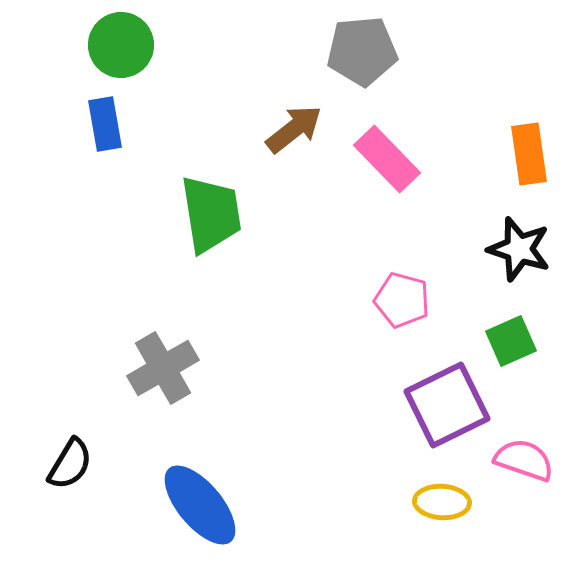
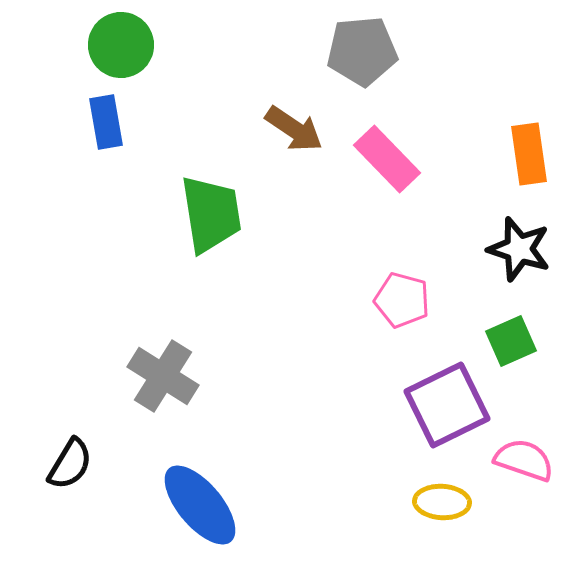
blue rectangle: moved 1 px right, 2 px up
brown arrow: rotated 72 degrees clockwise
gray cross: moved 8 px down; rotated 28 degrees counterclockwise
